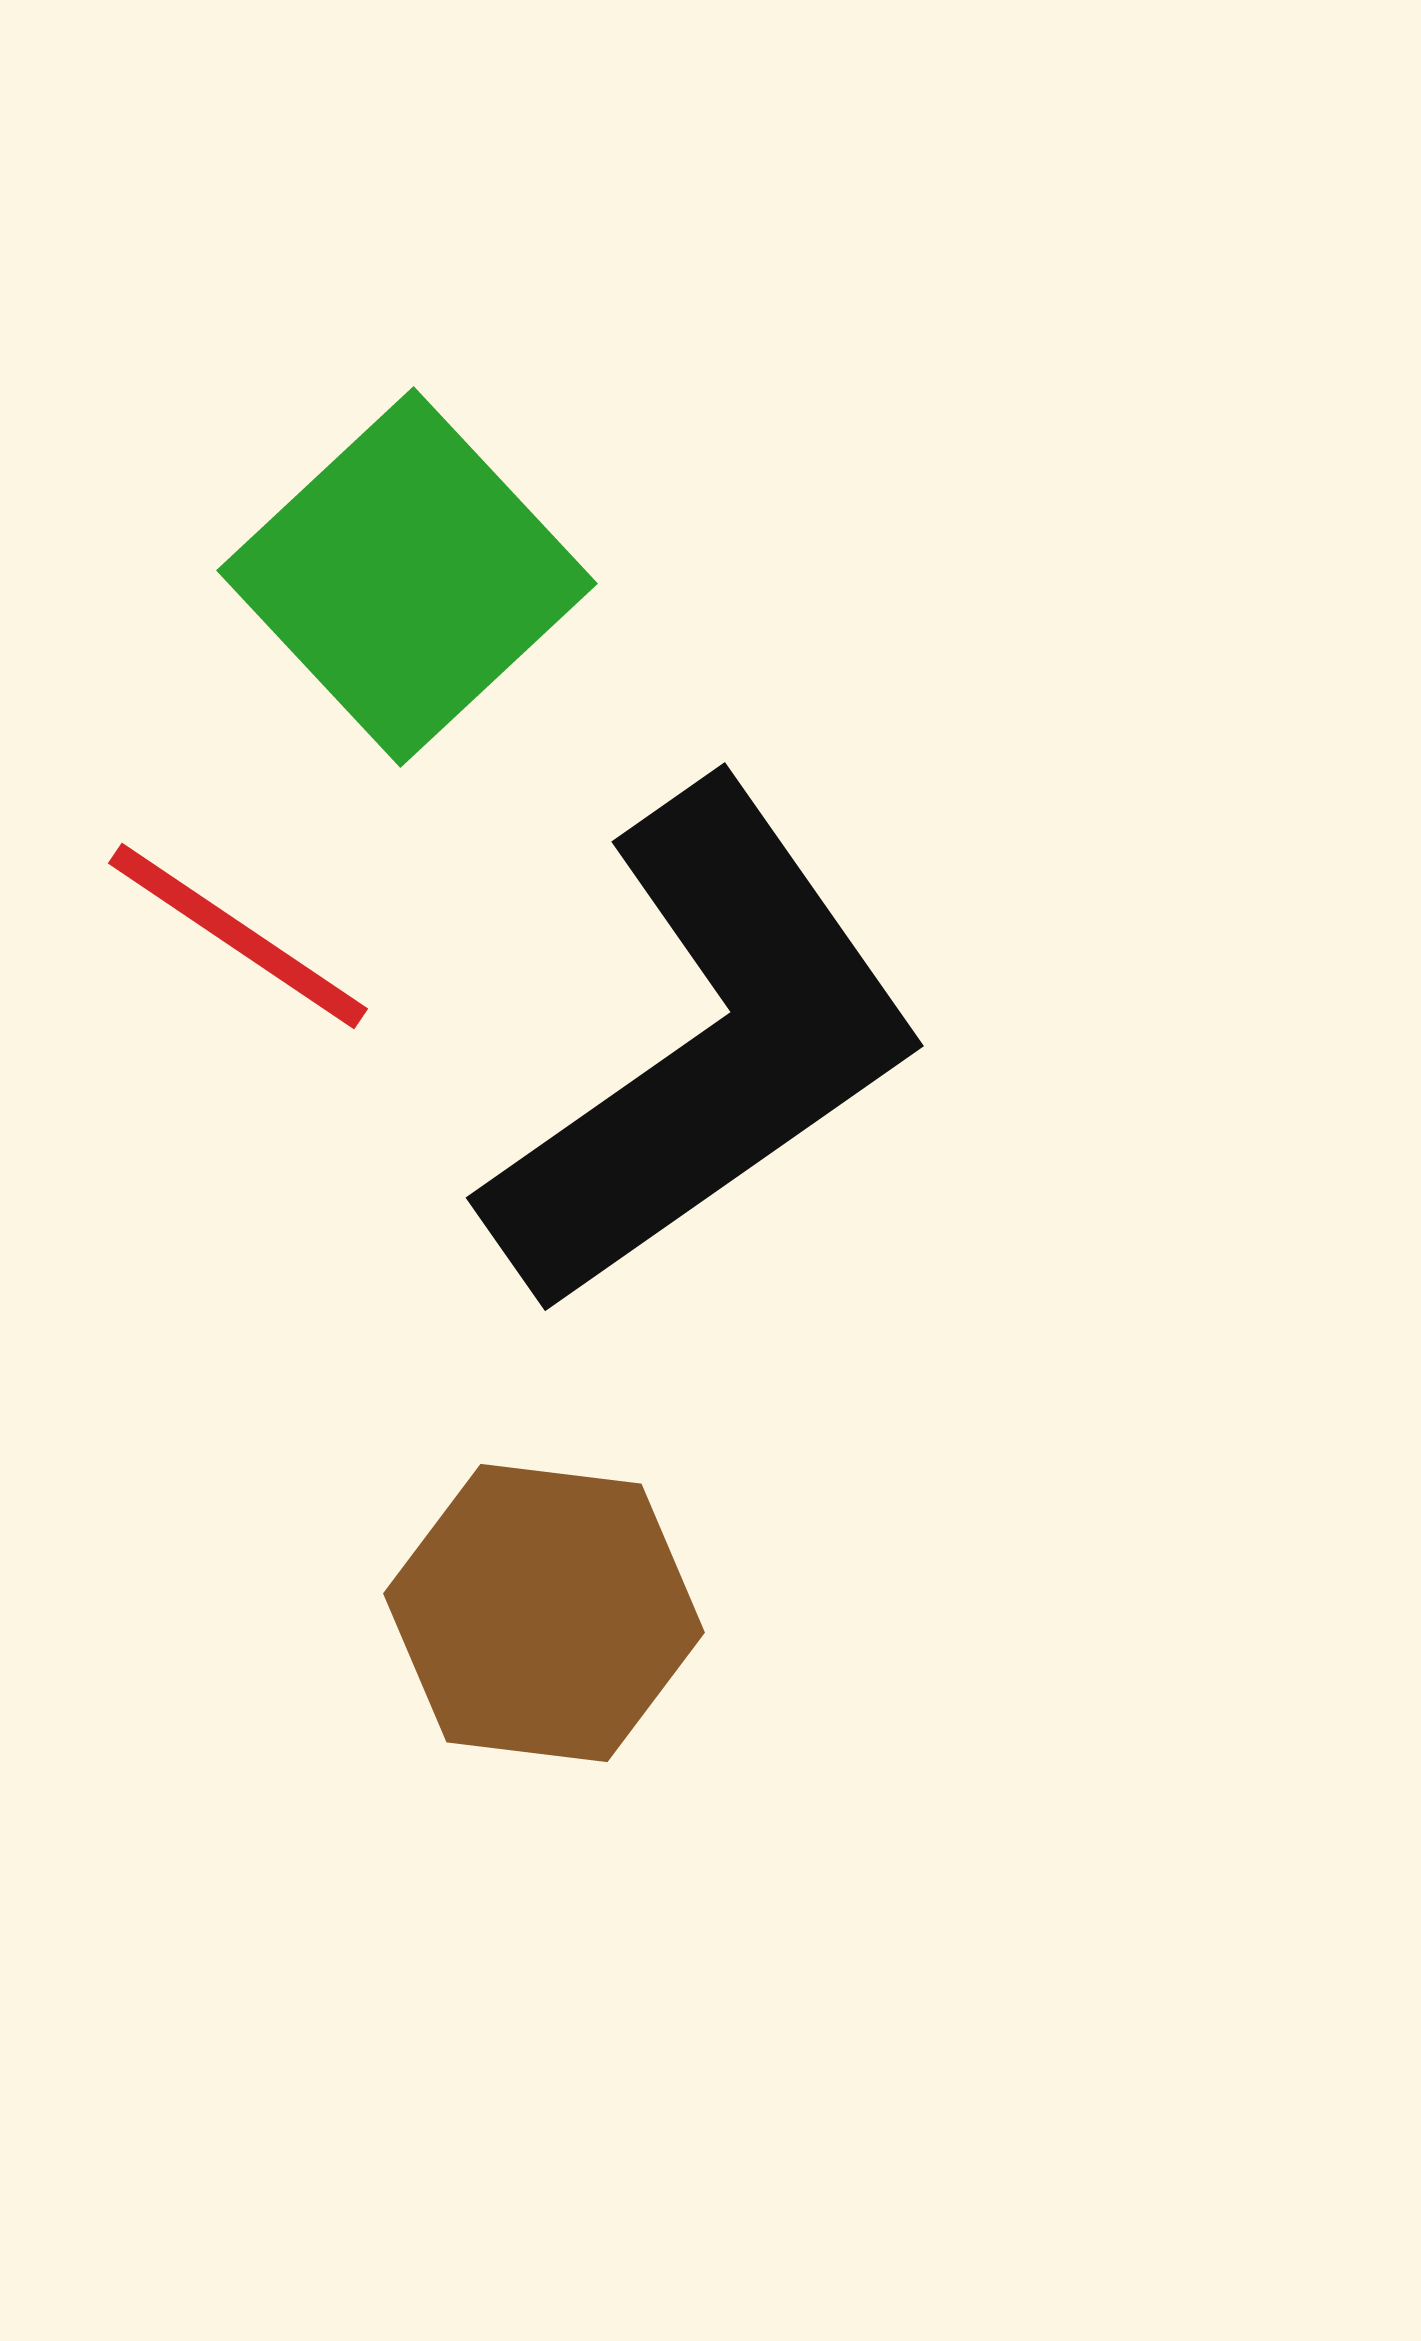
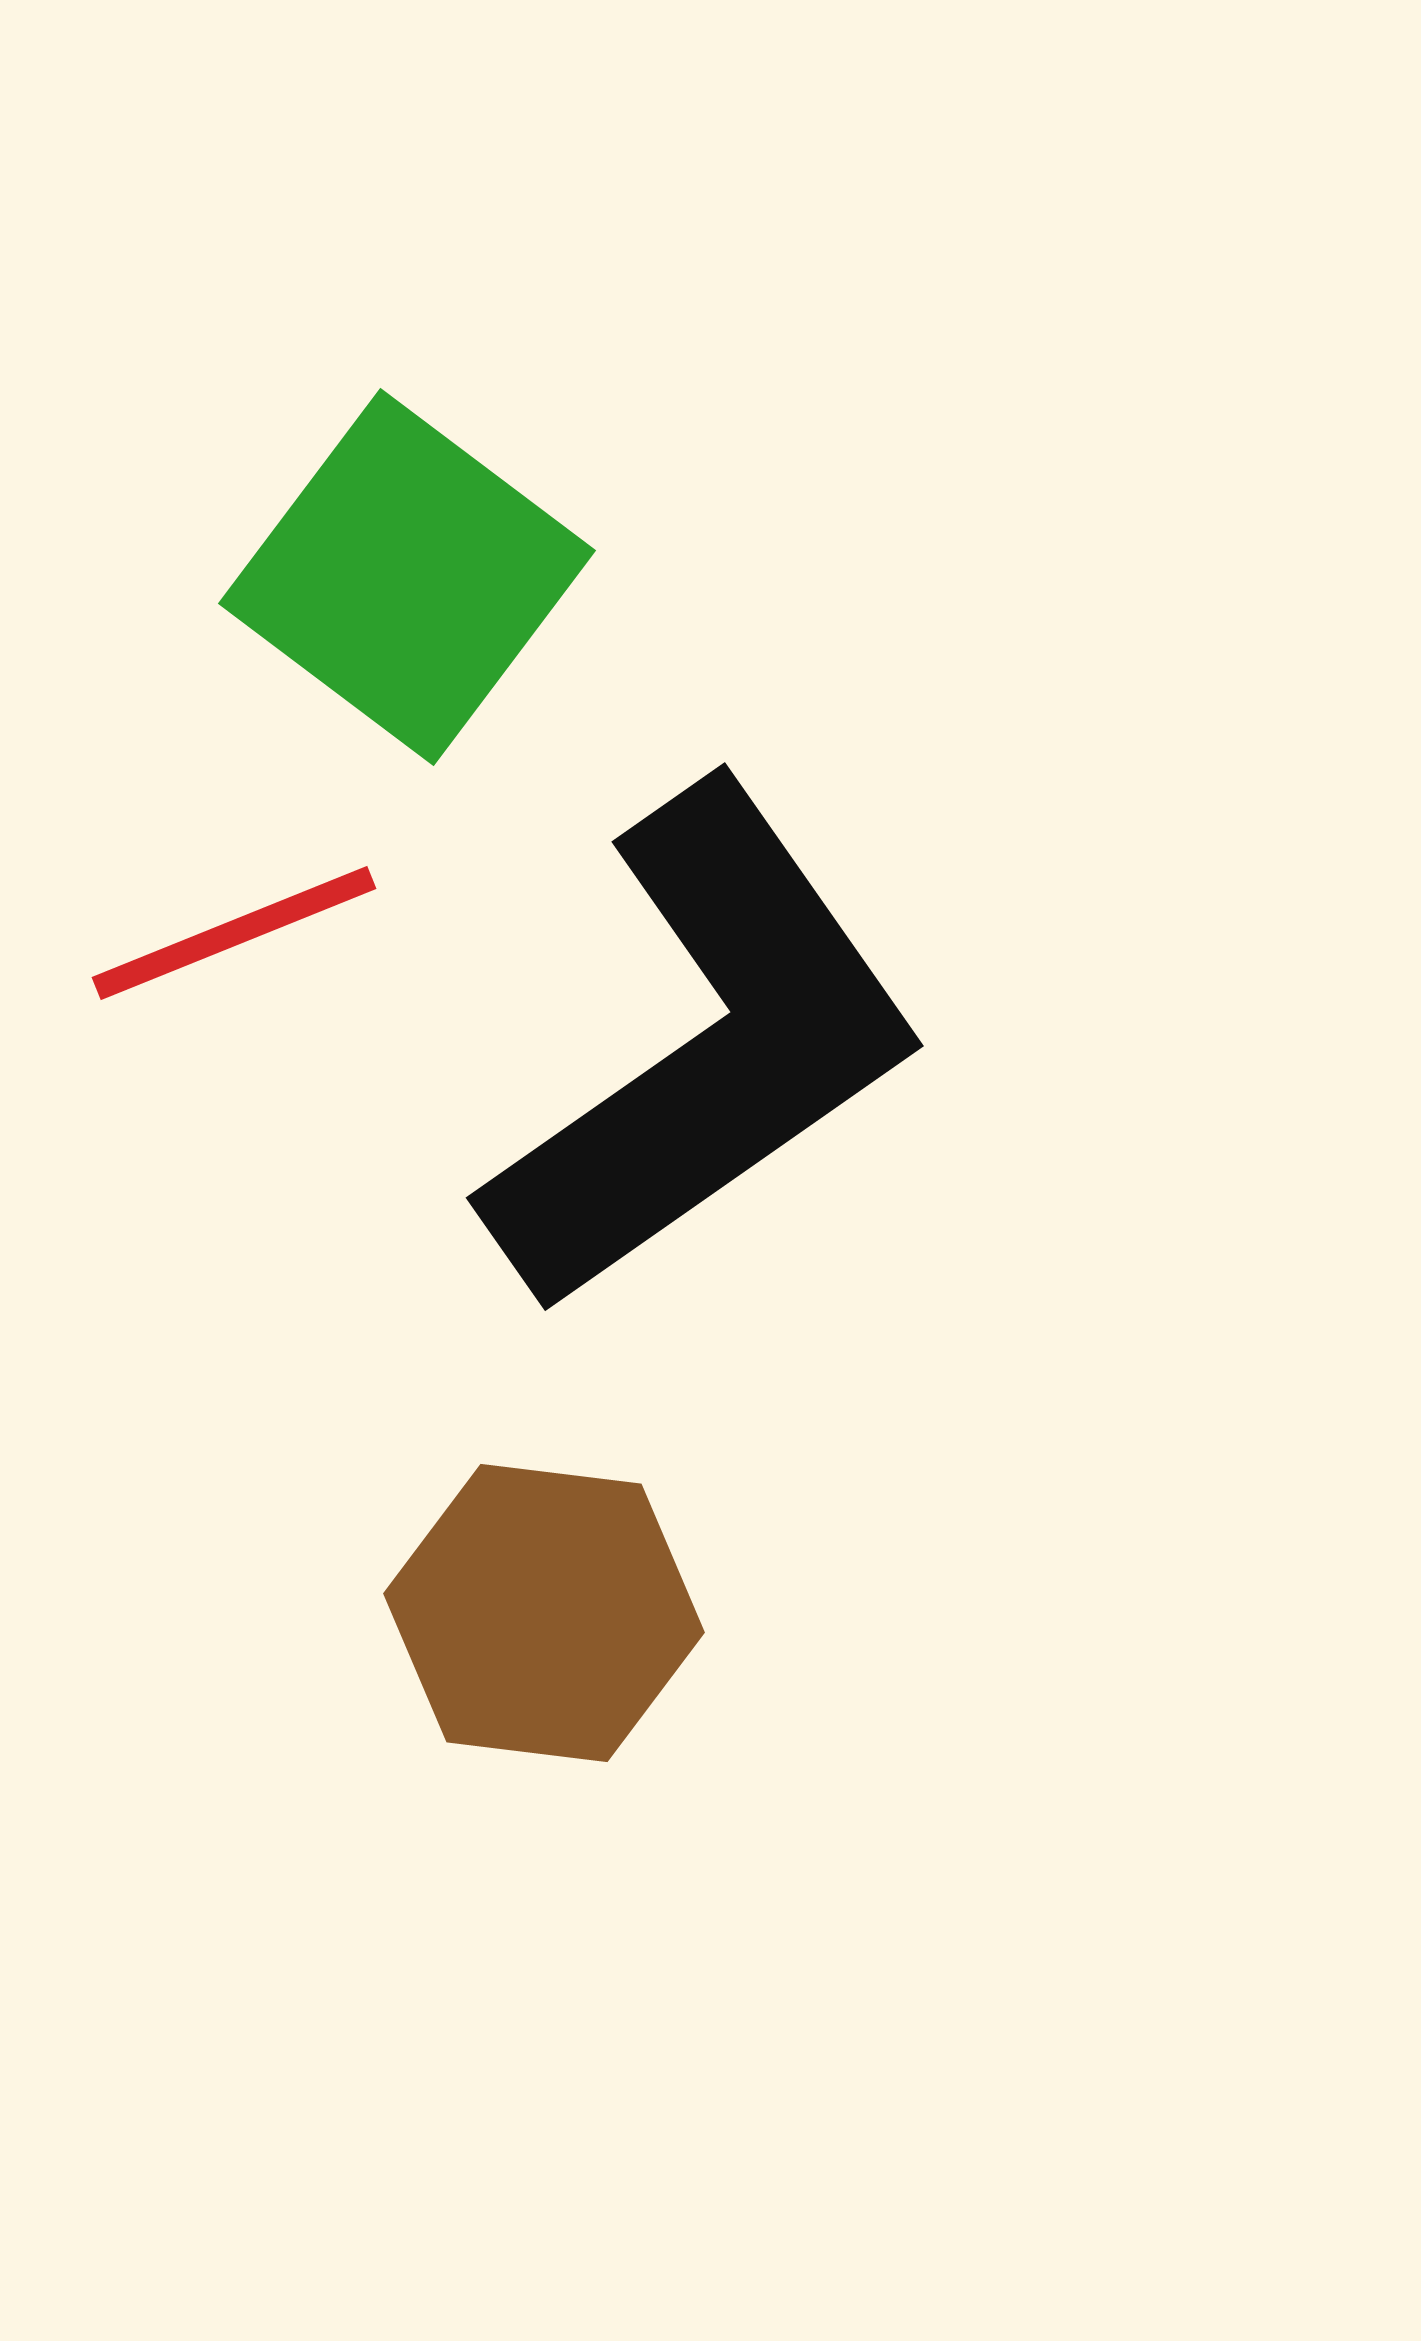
green square: rotated 10 degrees counterclockwise
red line: moved 4 px left, 3 px up; rotated 56 degrees counterclockwise
